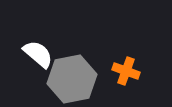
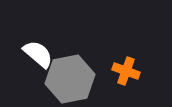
gray hexagon: moved 2 px left
